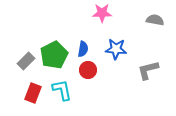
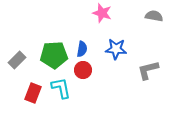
pink star: rotated 18 degrees clockwise
gray semicircle: moved 1 px left, 4 px up
blue semicircle: moved 1 px left
green pentagon: rotated 24 degrees clockwise
gray rectangle: moved 9 px left, 1 px up
red circle: moved 5 px left
cyan L-shape: moved 1 px left, 2 px up
